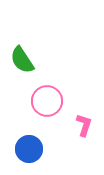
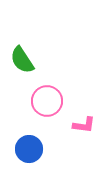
pink L-shape: rotated 80 degrees clockwise
